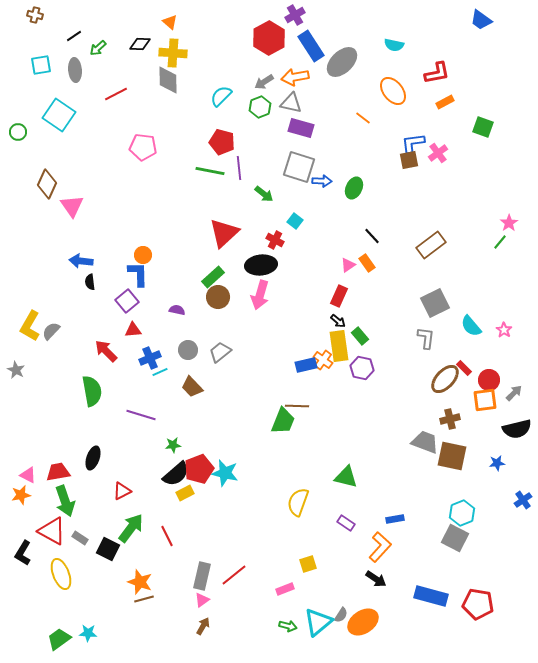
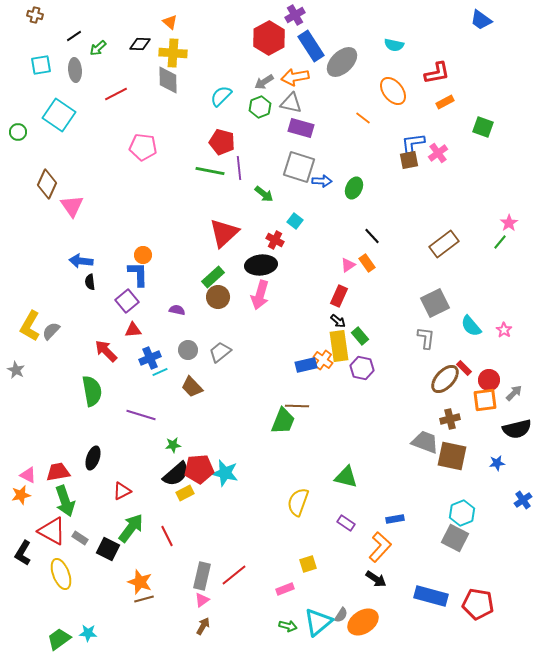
brown rectangle at (431, 245): moved 13 px right, 1 px up
red pentagon at (199, 469): rotated 16 degrees clockwise
